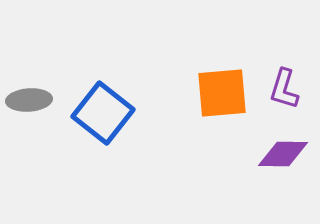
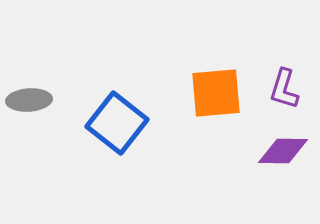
orange square: moved 6 px left
blue square: moved 14 px right, 10 px down
purple diamond: moved 3 px up
